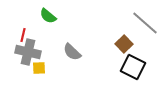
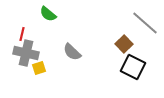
green semicircle: moved 2 px up
red line: moved 1 px left, 1 px up
gray cross: moved 2 px left, 1 px down
yellow square: rotated 16 degrees counterclockwise
